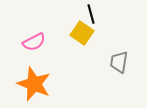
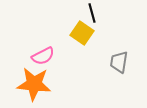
black line: moved 1 px right, 1 px up
pink semicircle: moved 9 px right, 14 px down
orange star: rotated 16 degrees counterclockwise
